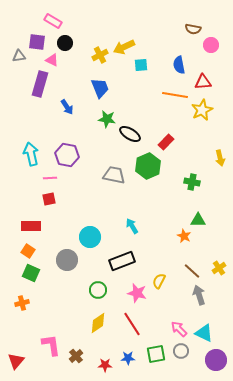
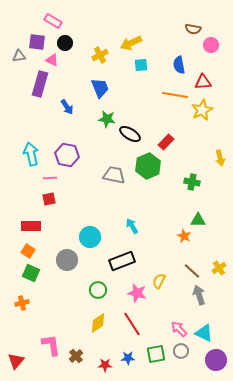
yellow arrow at (124, 47): moved 7 px right, 4 px up
